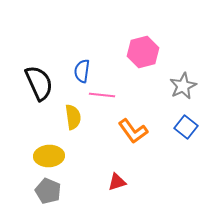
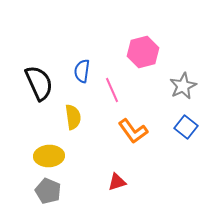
pink line: moved 10 px right, 5 px up; rotated 60 degrees clockwise
